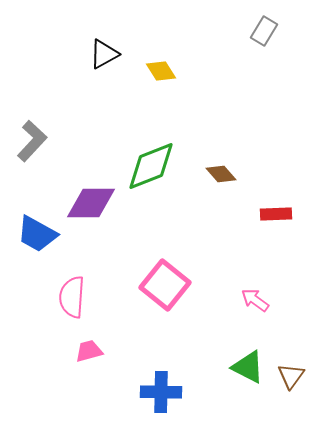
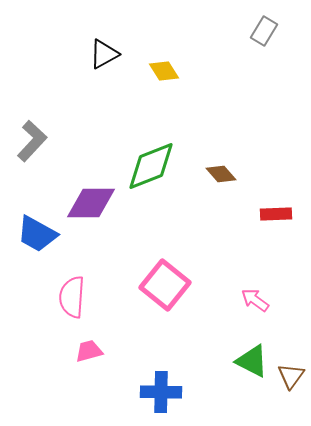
yellow diamond: moved 3 px right
green triangle: moved 4 px right, 6 px up
